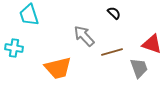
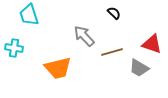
gray trapezoid: rotated 140 degrees clockwise
